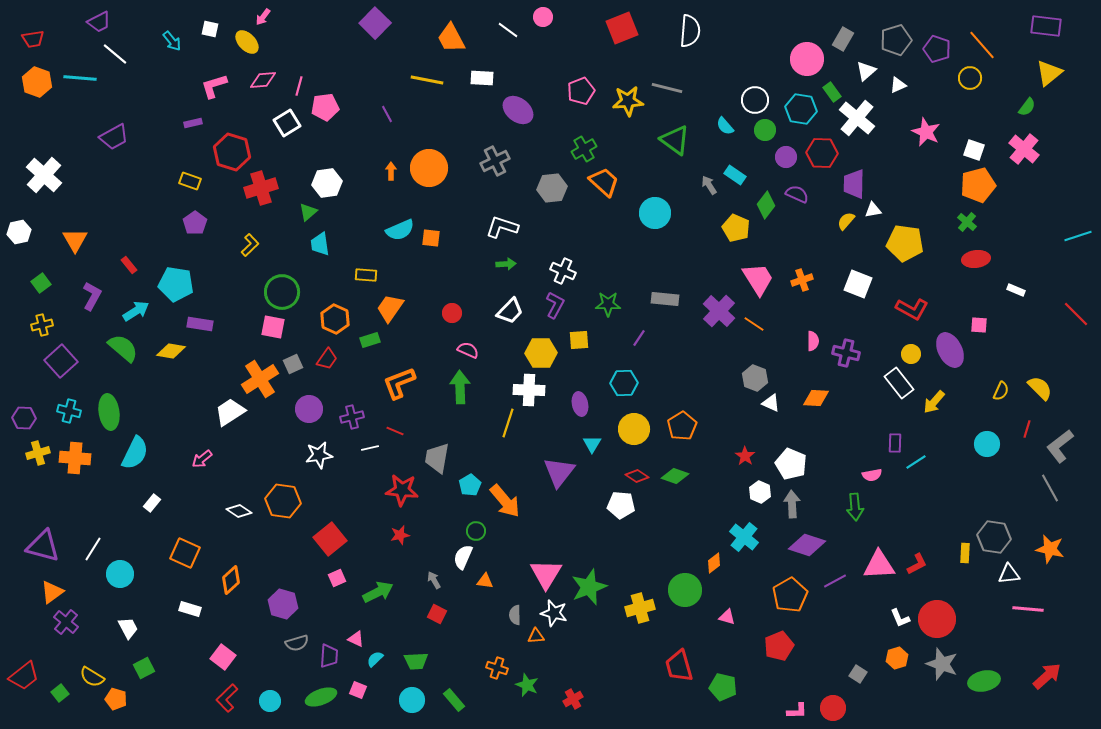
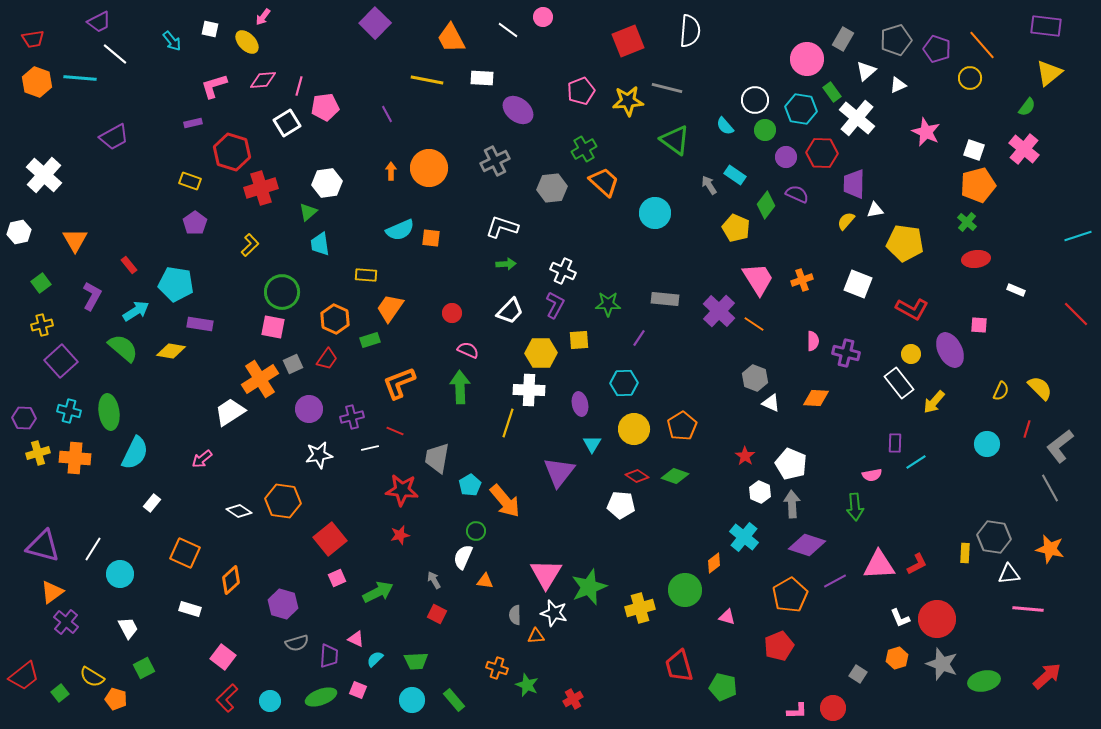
red square at (622, 28): moved 6 px right, 13 px down
white triangle at (873, 210): moved 2 px right
